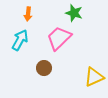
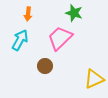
pink trapezoid: moved 1 px right
brown circle: moved 1 px right, 2 px up
yellow triangle: moved 2 px down
